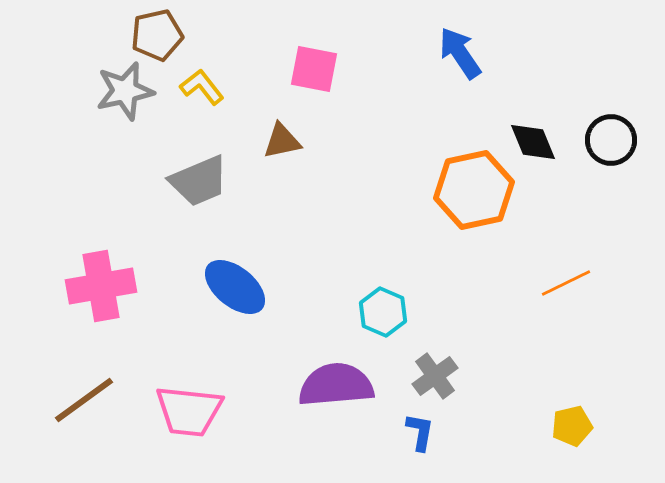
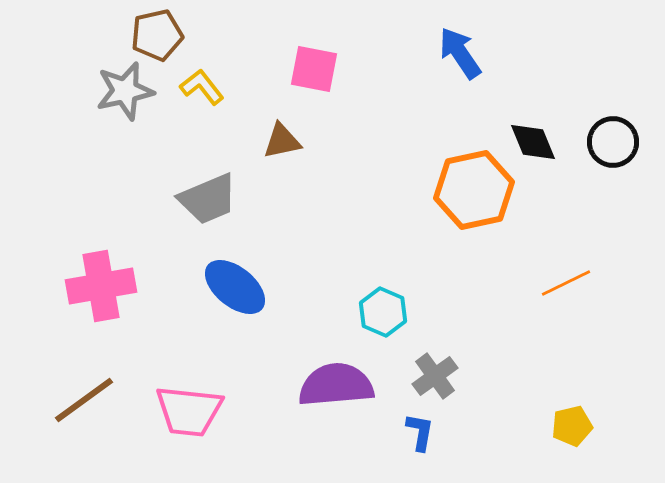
black circle: moved 2 px right, 2 px down
gray trapezoid: moved 9 px right, 18 px down
